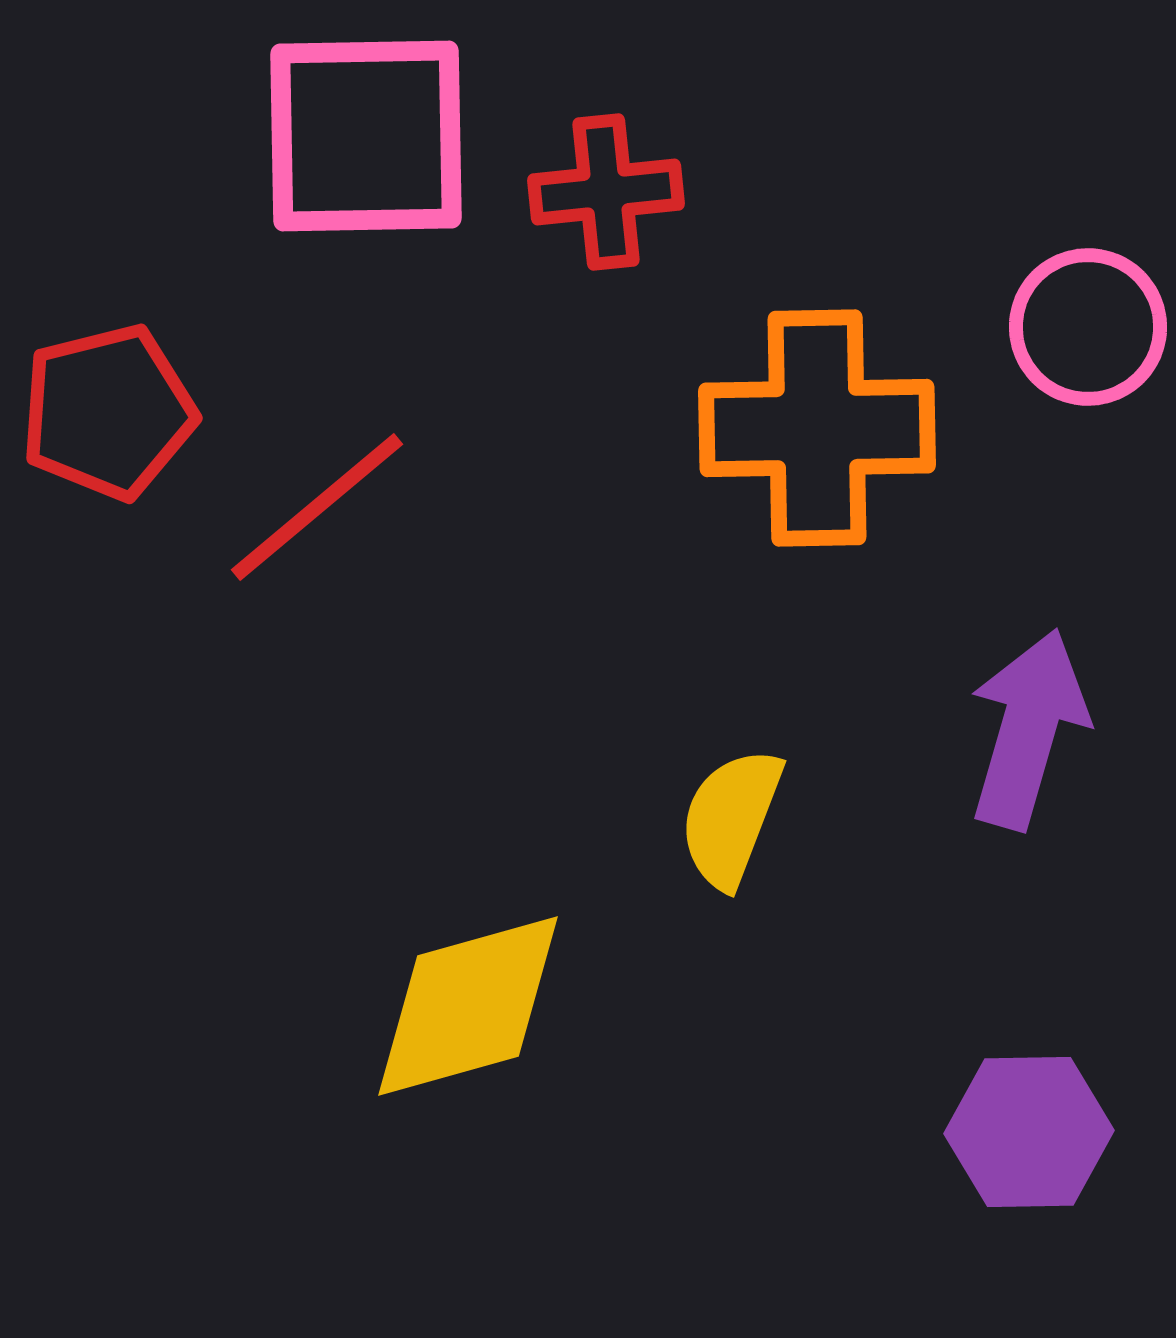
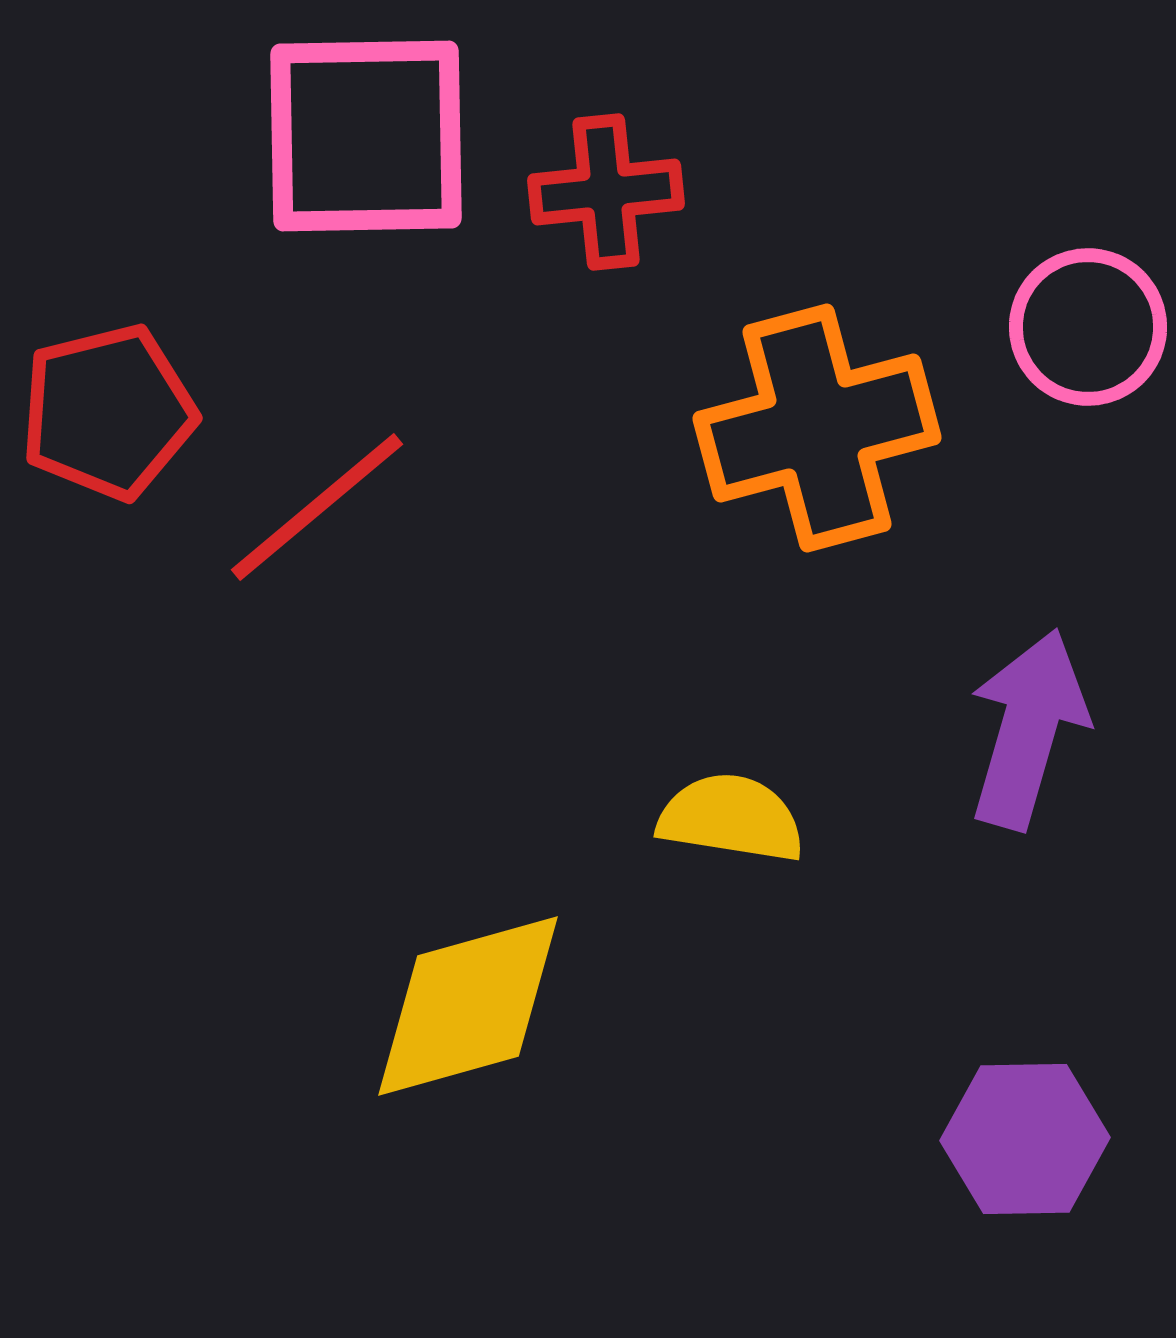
orange cross: rotated 14 degrees counterclockwise
yellow semicircle: rotated 78 degrees clockwise
purple hexagon: moved 4 px left, 7 px down
